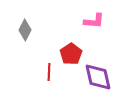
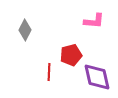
red pentagon: moved 1 px down; rotated 20 degrees clockwise
purple diamond: moved 1 px left
